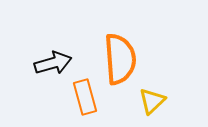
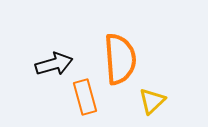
black arrow: moved 1 px right, 1 px down
